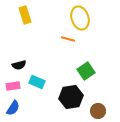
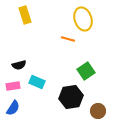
yellow ellipse: moved 3 px right, 1 px down
